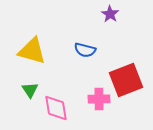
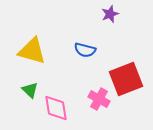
purple star: rotated 18 degrees clockwise
red square: moved 1 px up
green triangle: rotated 12 degrees counterclockwise
pink cross: rotated 30 degrees clockwise
